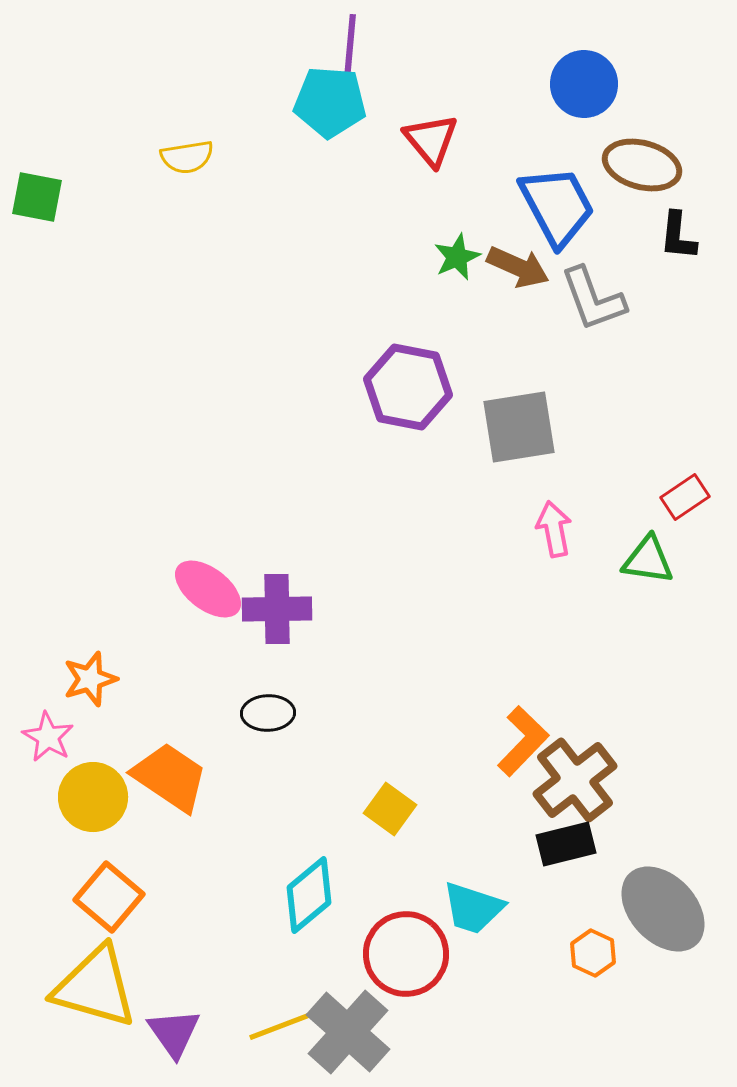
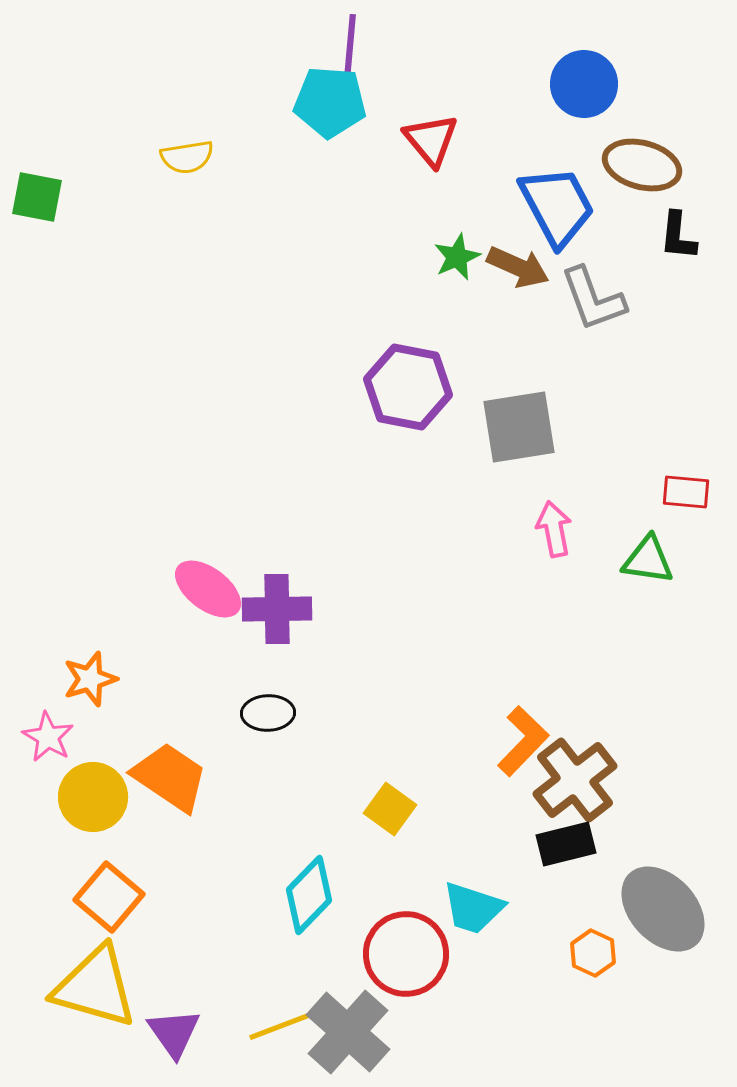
red rectangle: moved 1 px right, 5 px up; rotated 39 degrees clockwise
cyan diamond: rotated 6 degrees counterclockwise
